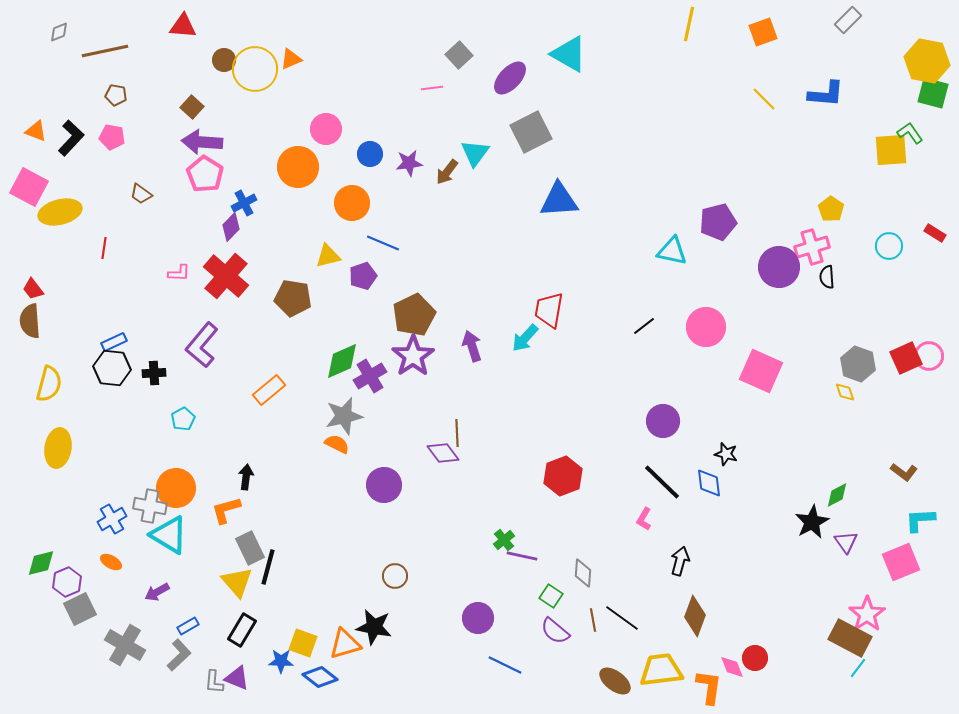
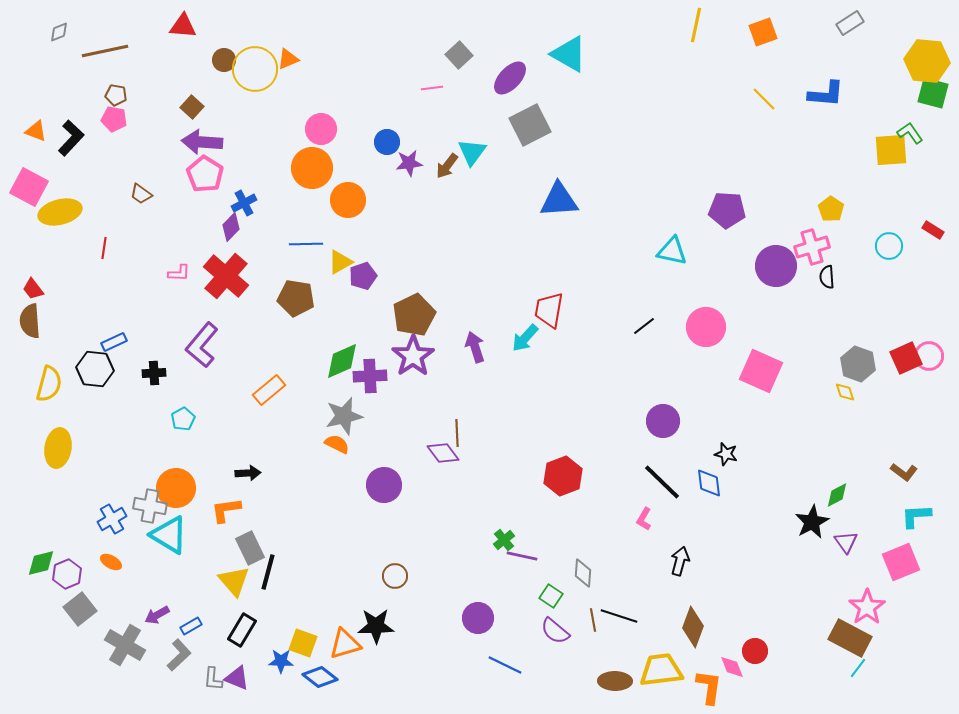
gray rectangle at (848, 20): moved 2 px right, 3 px down; rotated 12 degrees clockwise
yellow line at (689, 24): moved 7 px right, 1 px down
orange triangle at (291, 59): moved 3 px left
yellow hexagon at (927, 61): rotated 6 degrees counterclockwise
pink circle at (326, 129): moved 5 px left
gray square at (531, 132): moved 1 px left, 7 px up
pink pentagon at (112, 137): moved 2 px right, 18 px up
cyan triangle at (475, 153): moved 3 px left, 1 px up
blue circle at (370, 154): moved 17 px right, 12 px up
orange circle at (298, 167): moved 14 px right, 1 px down
brown arrow at (447, 172): moved 6 px up
orange circle at (352, 203): moved 4 px left, 3 px up
purple pentagon at (718, 222): moved 9 px right, 12 px up; rotated 18 degrees clockwise
red rectangle at (935, 233): moved 2 px left, 3 px up
blue line at (383, 243): moved 77 px left, 1 px down; rotated 24 degrees counterclockwise
yellow triangle at (328, 256): moved 12 px right, 6 px down; rotated 16 degrees counterclockwise
purple circle at (779, 267): moved 3 px left, 1 px up
brown pentagon at (293, 298): moved 3 px right
purple arrow at (472, 346): moved 3 px right, 1 px down
black hexagon at (112, 368): moved 17 px left, 1 px down
purple cross at (370, 376): rotated 28 degrees clockwise
black arrow at (246, 477): moved 2 px right, 4 px up; rotated 80 degrees clockwise
orange L-shape at (226, 510): rotated 8 degrees clockwise
cyan L-shape at (920, 520): moved 4 px left, 4 px up
black line at (268, 567): moved 5 px down
purple hexagon at (67, 582): moved 8 px up
yellow triangle at (237, 582): moved 3 px left, 1 px up
purple arrow at (157, 592): moved 23 px down
gray square at (80, 609): rotated 12 degrees counterclockwise
pink star at (867, 614): moved 7 px up
brown diamond at (695, 616): moved 2 px left, 11 px down
black line at (622, 618): moved 3 px left, 2 px up; rotated 18 degrees counterclockwise
blue rectangle at (188, 626): moved 3 px right
black star at (374, 627): moved 2 px right, 1 px up; rotated 12 degrees counterclockwise
red circle at (755, 658): moved 7 px up
brown ellipse at (615, 681): rotated 36 degrees counterclockwise
gray L-shape at (214, 682): moved 1 px left, 3 px up
